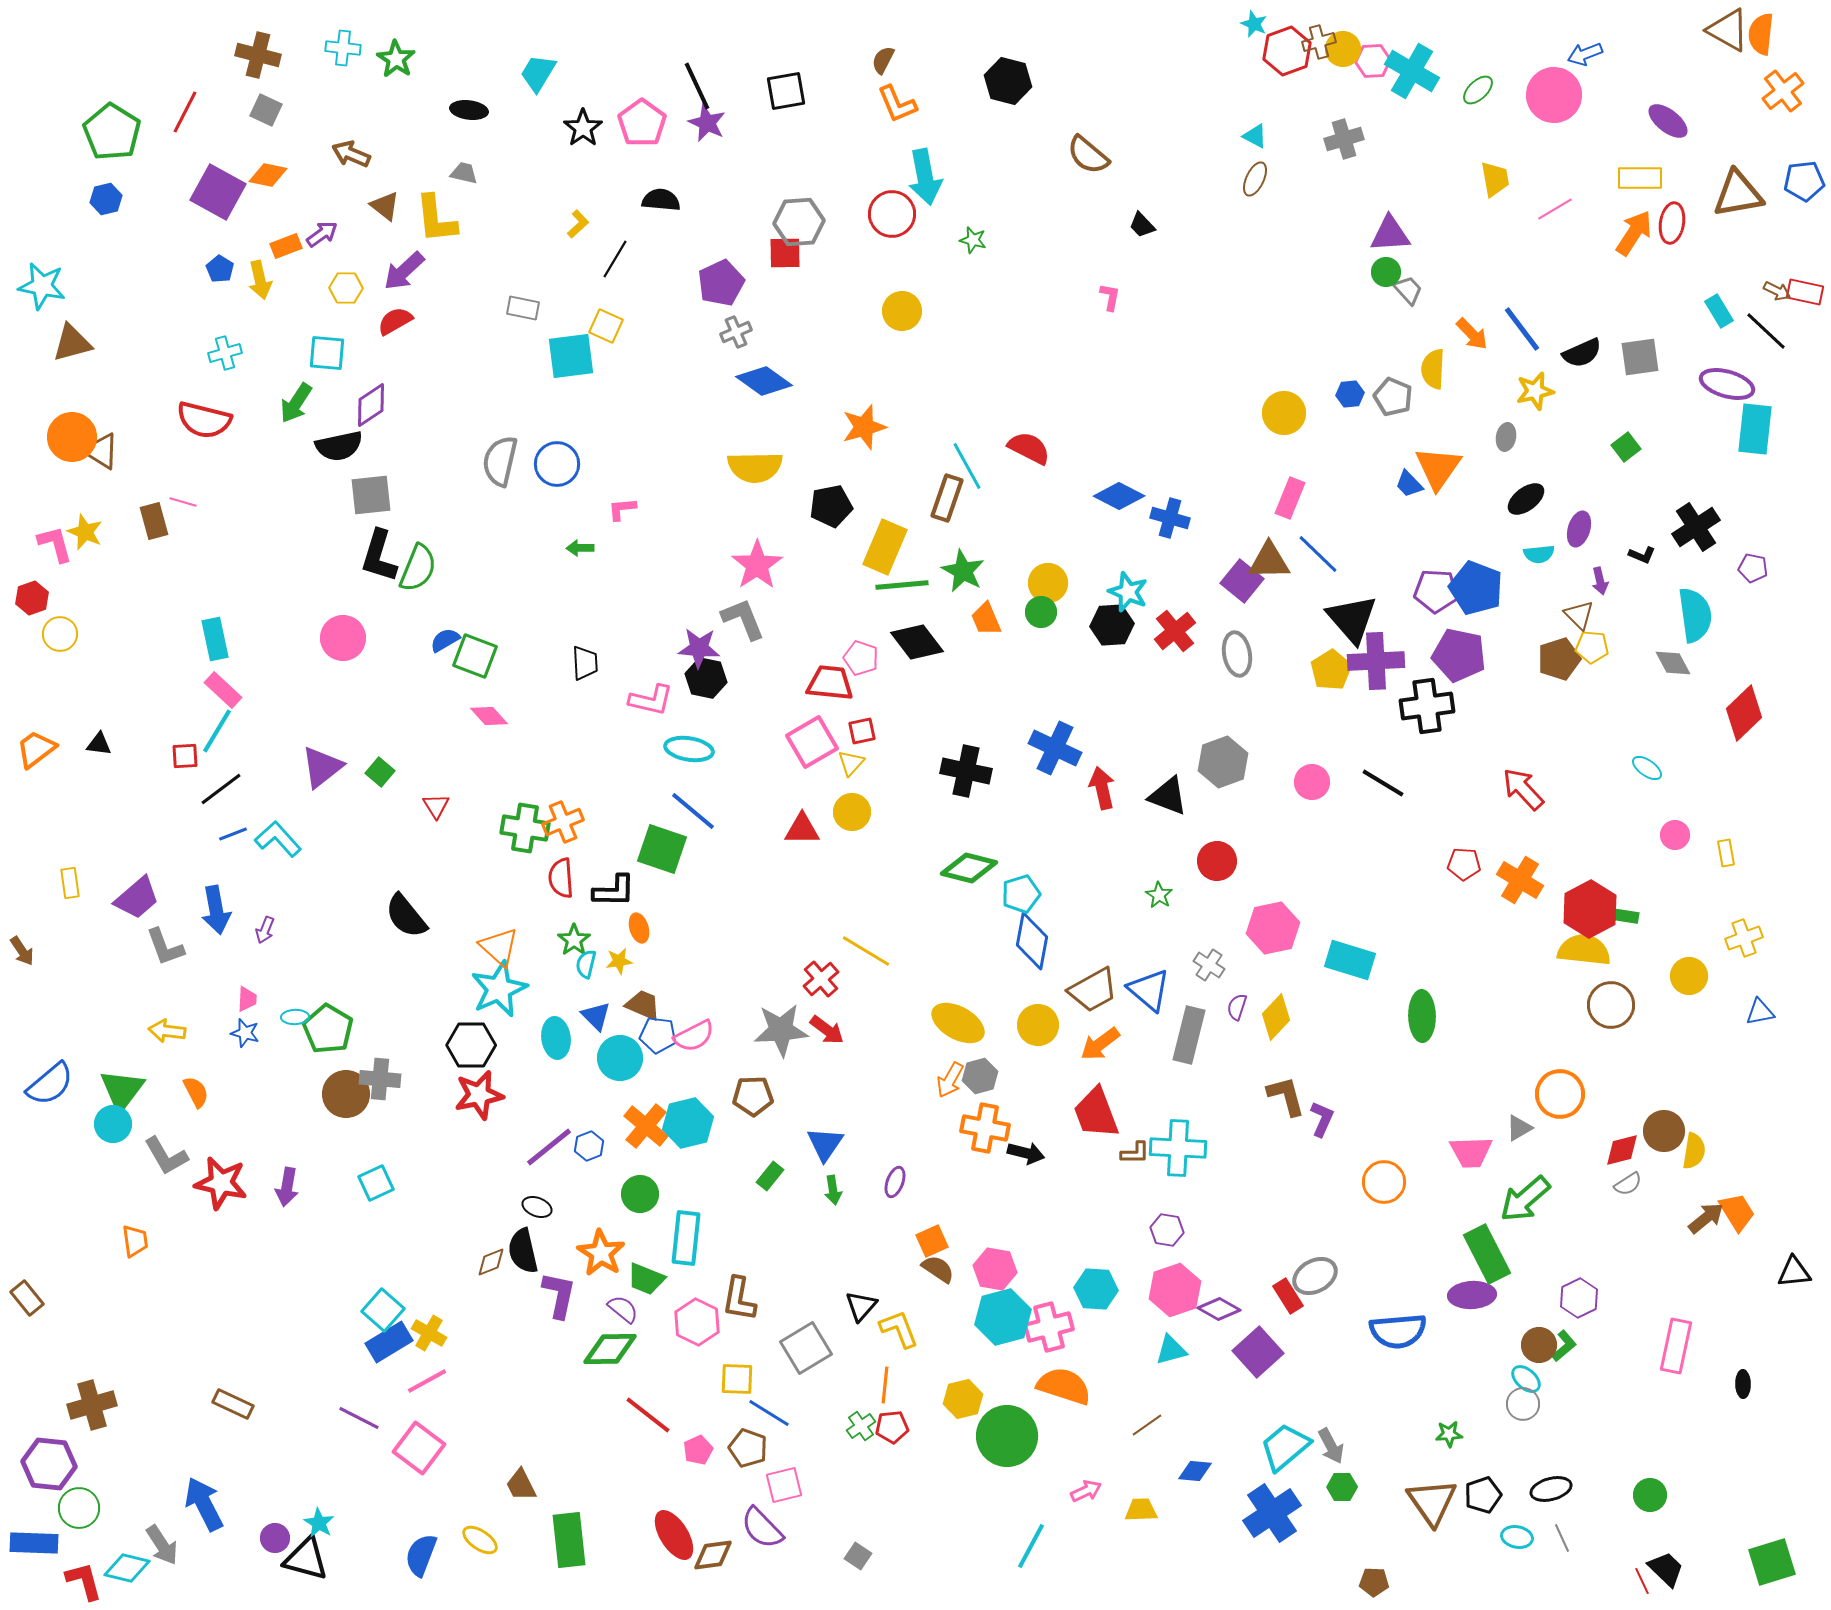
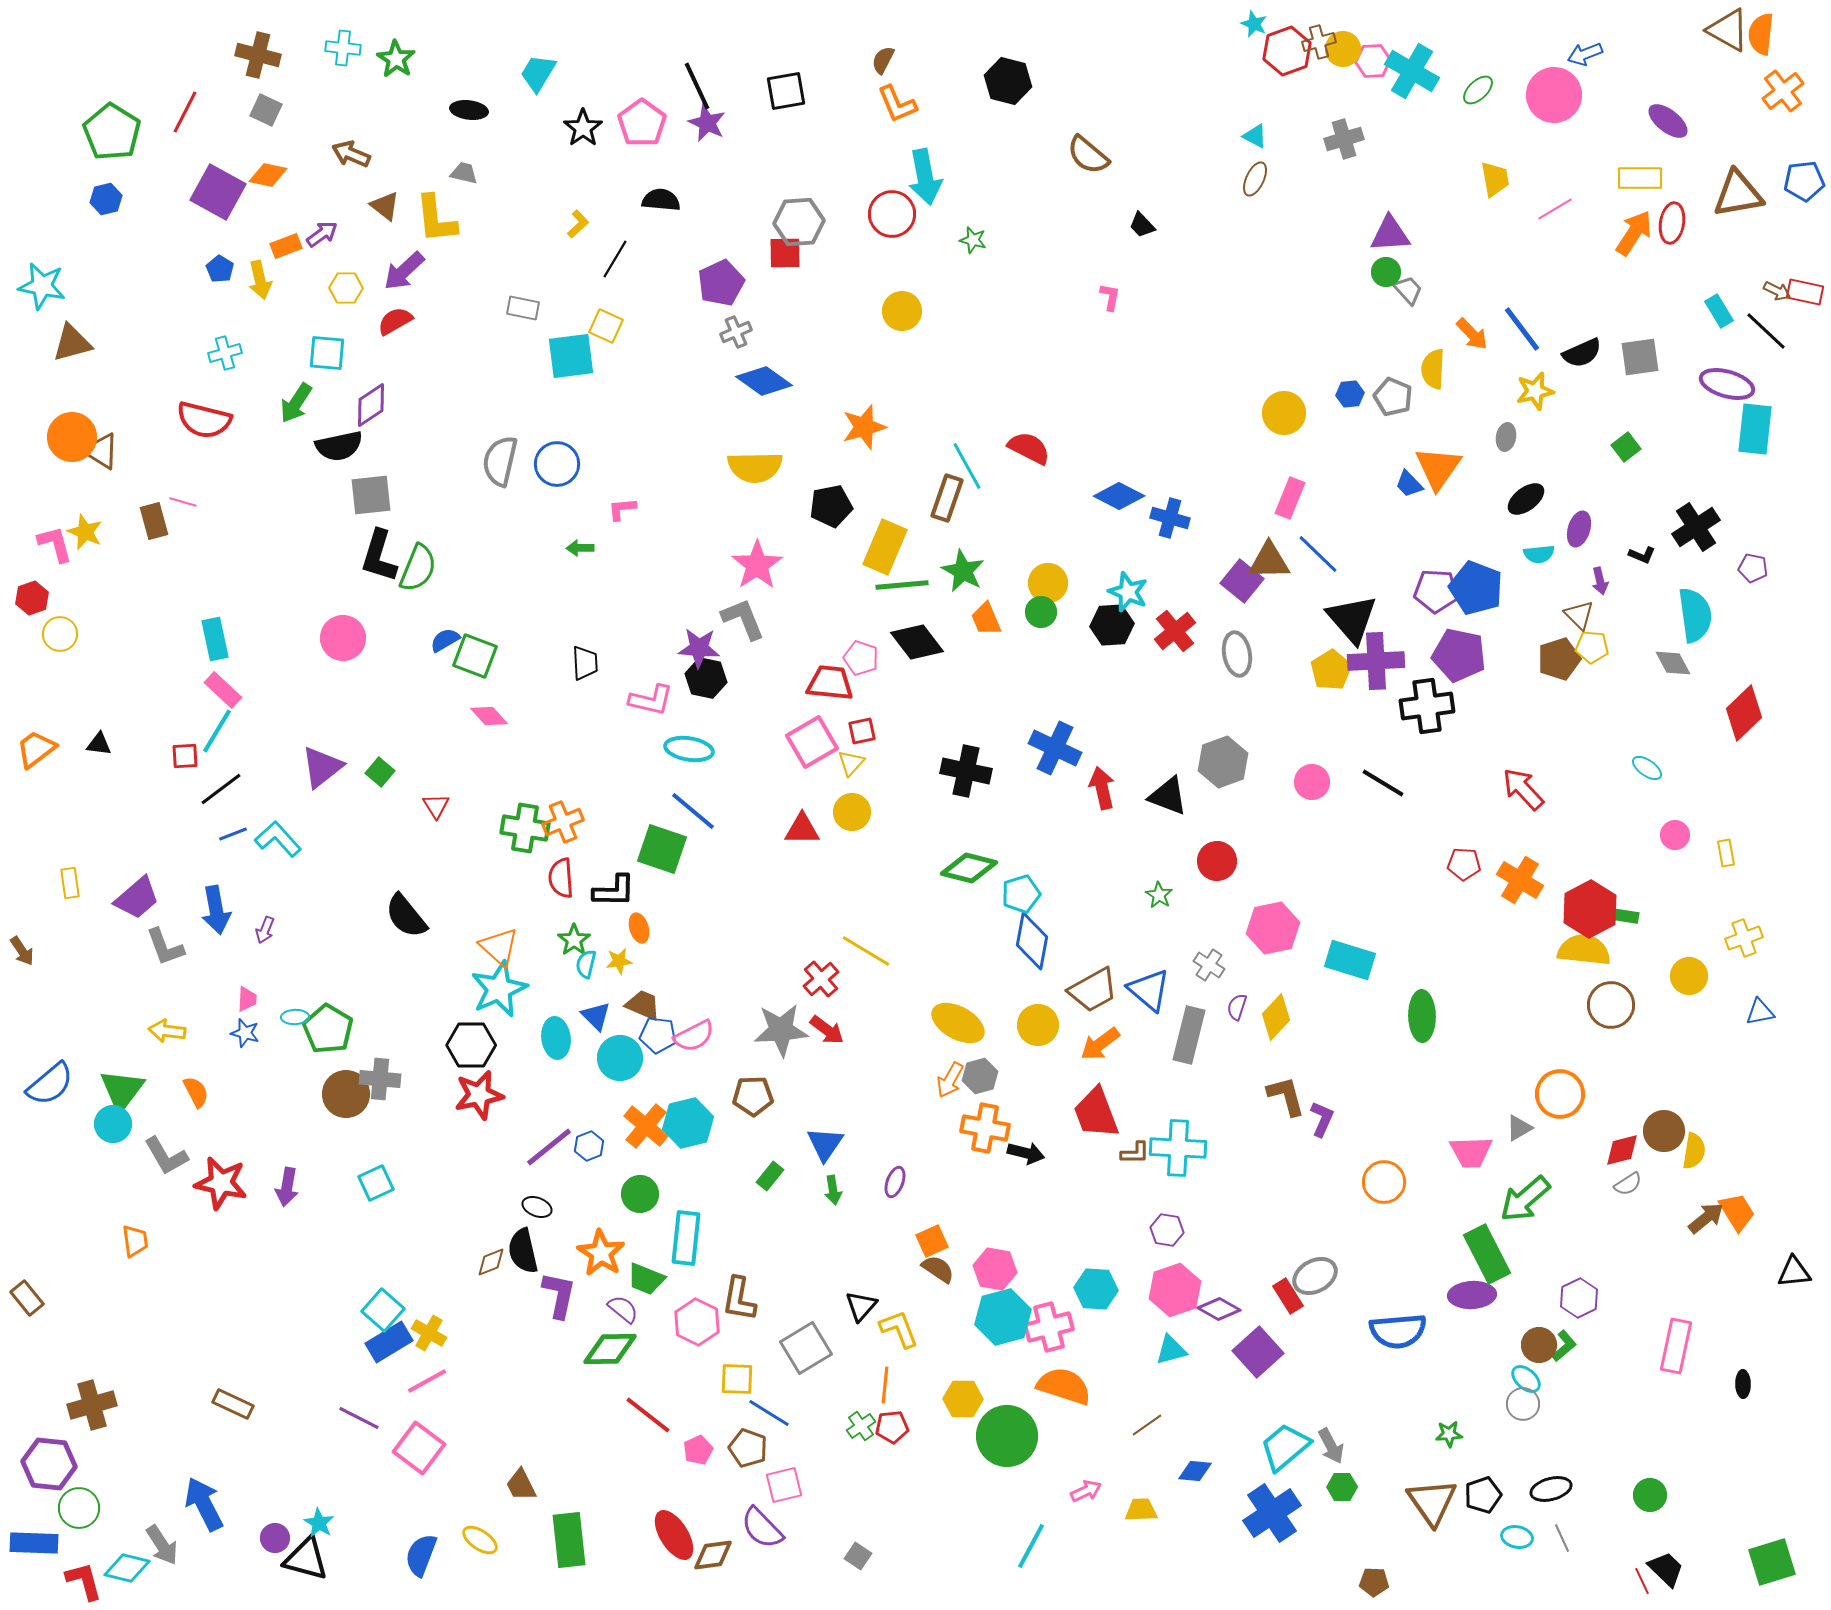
yellow hexagon at (963, 1399): rotated 15 degrees clockwise
